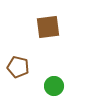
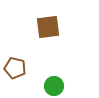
brown pentagon: moved 3 px left, 1 px down
